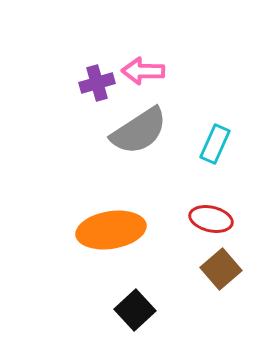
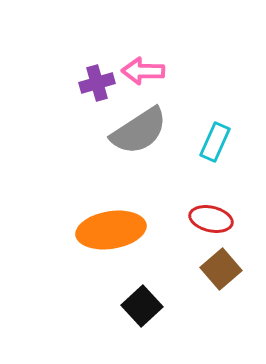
cyan rectangle: moved 2 px up
black square: moved 7 px right, 4 px up
